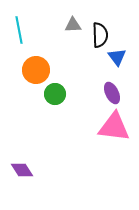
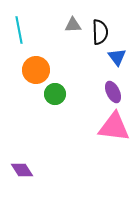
black semicircle: moved 3 px up
purple ellipse: moved 1 px right, 1 px up
